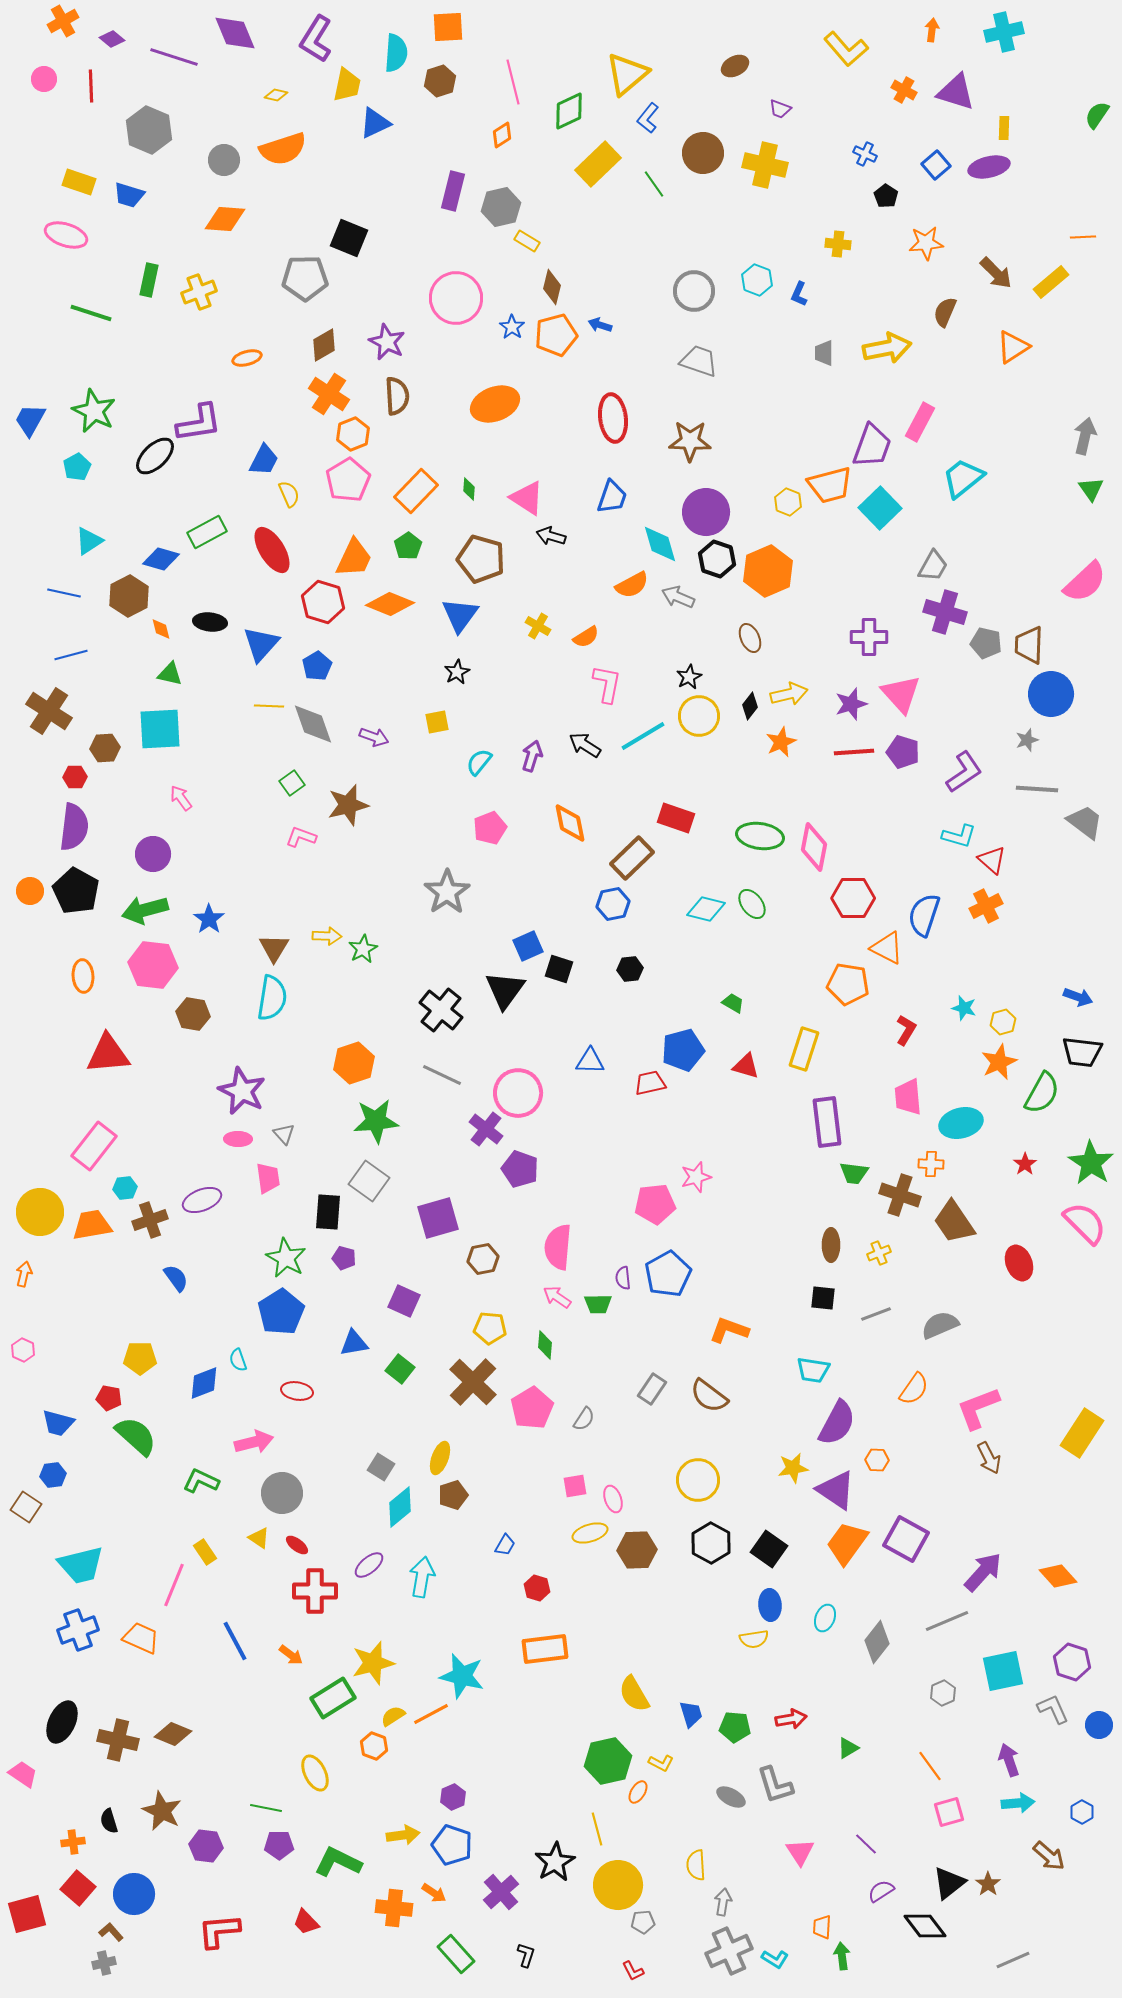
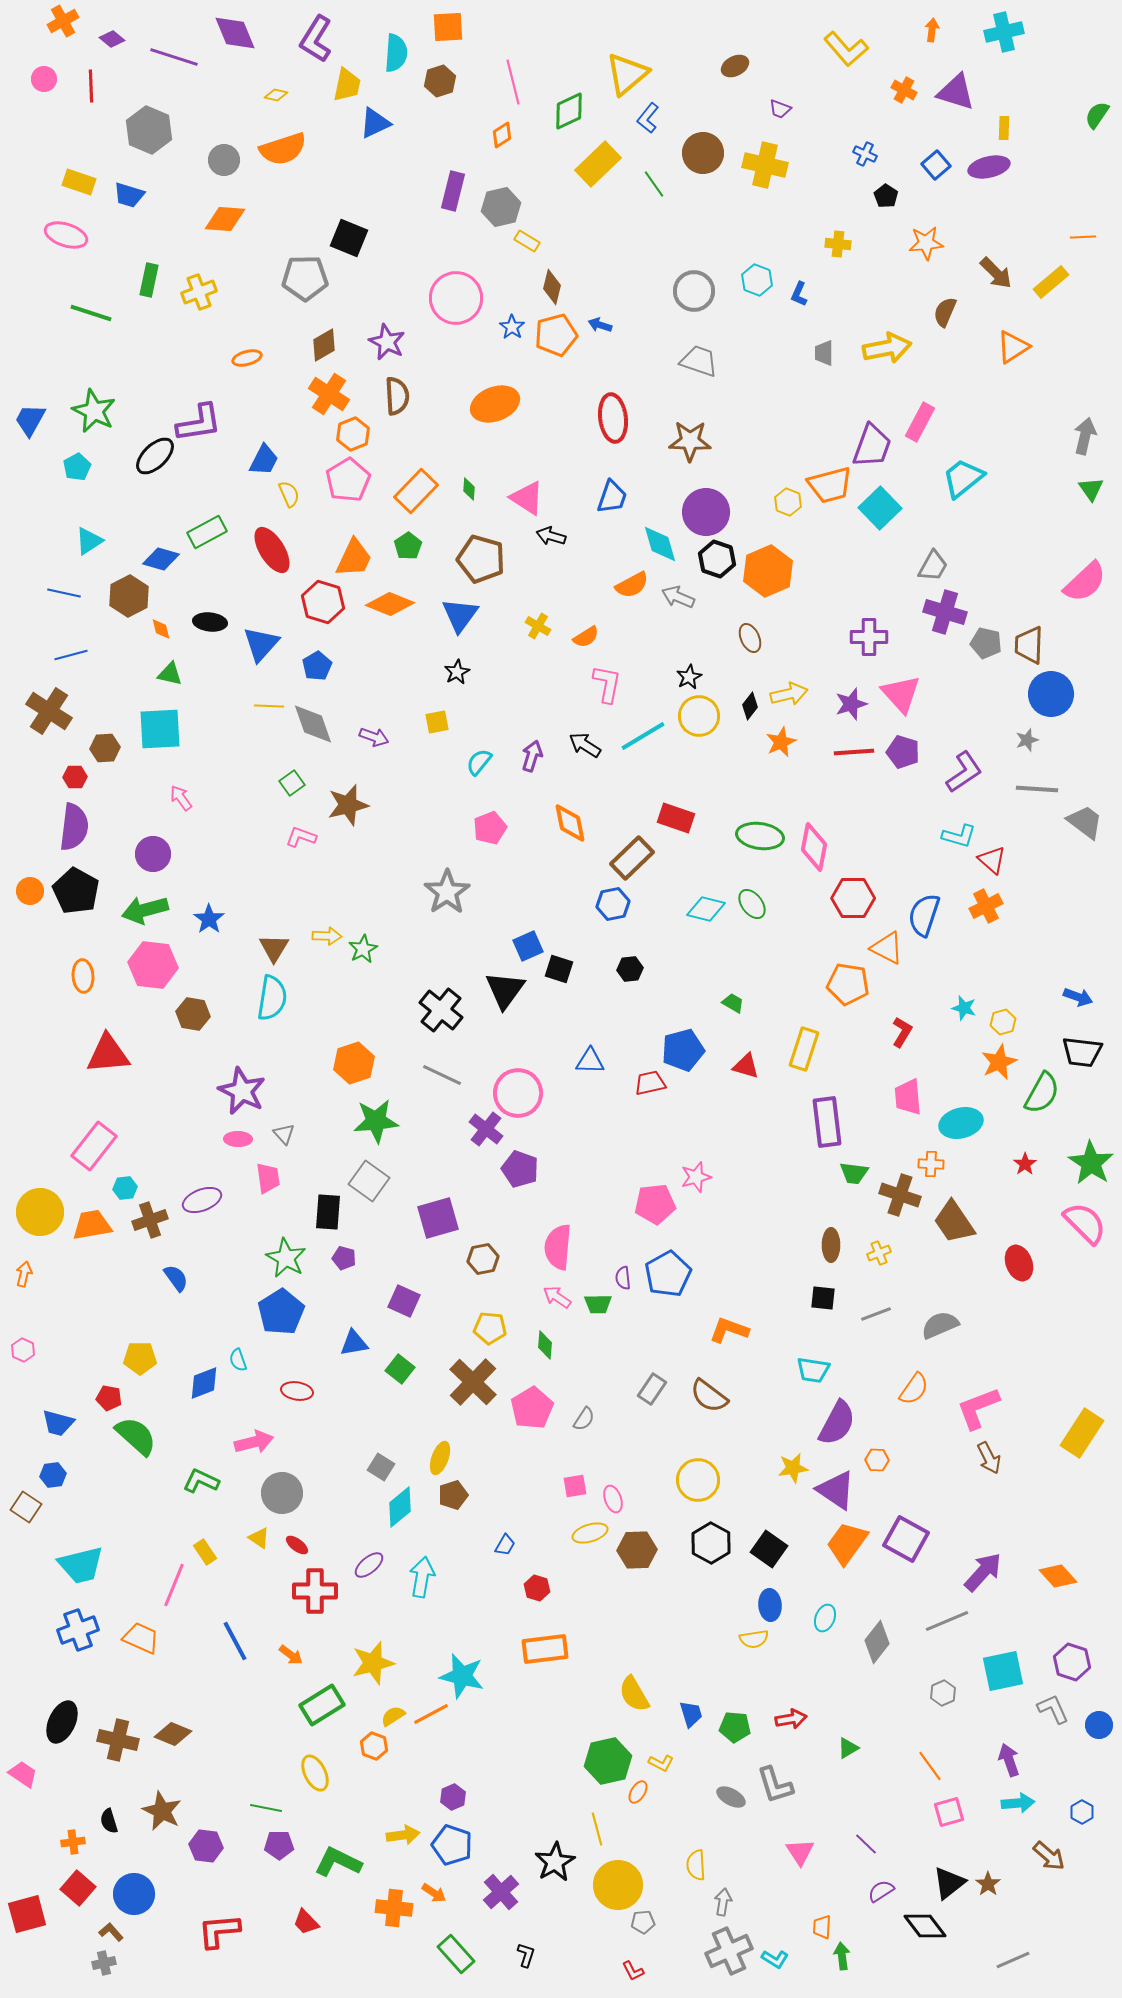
red L-shape at (906, 1030): moved 4 px left, 2 px down
green rectangle at (333, 1698): moved 11 px left, 7 px down
